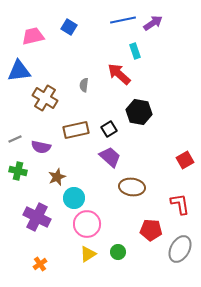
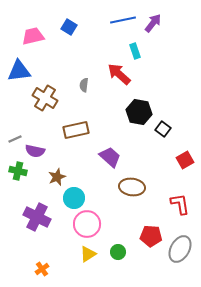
purple arrow: rotated 18 degrees counterclockwise
black square: moved 54 px right; rotated 21 degrees counterclockwise
purple semicircle: moved 6 px left, 4 px down
red pentagon: moved 6 px down
orange cross: moved 2 px right, 5 px down
